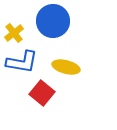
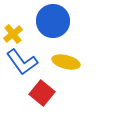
yellow cross: moved 1 px left, 1 px down
blue L-shape: rotated 44 degrees clockwise
yellow ellipse: moved 5 px up
